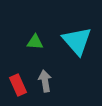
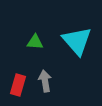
red rectangle: rotated 40 degrees clockwise
